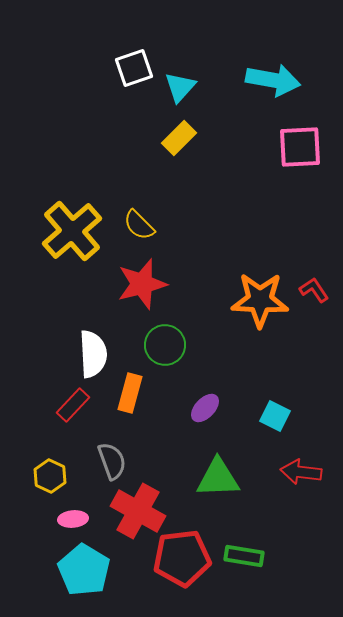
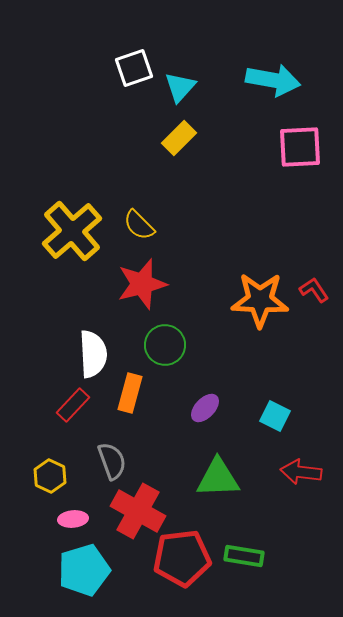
cyan pentagon: rotated 24 degrees clockwise
